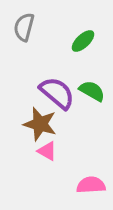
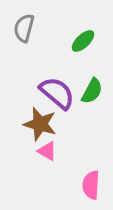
gray semicircle: moved 1 px down
green semicircle: rotated 88 degrees clockwise
pink semicircle: rotated 84 degrees counterclockwise
